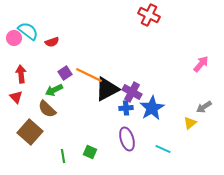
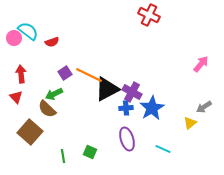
green arrow: moved 4 px down
